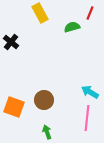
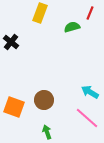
yellow rectangle: rotated 48 degrees clockwise
pink line: rotated 55 degrees counterclockwise
